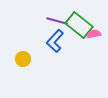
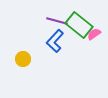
pink semicircle: rotated 24 degrees counterclockwise
